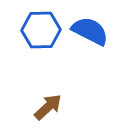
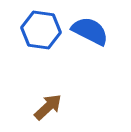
blue hexagon: rotated 9 degrees clockwise
